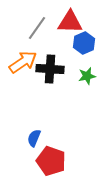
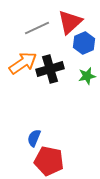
red triangle: rotated 44 degrees counterclockwise
gray line: rotated 30 degrees clockwise
orange arrow: moved 1 px down
black cross: rotated 20 degrees counterclockwise
red pentagon: moved 2 px left; rotated 8 degrees counterclockwise
